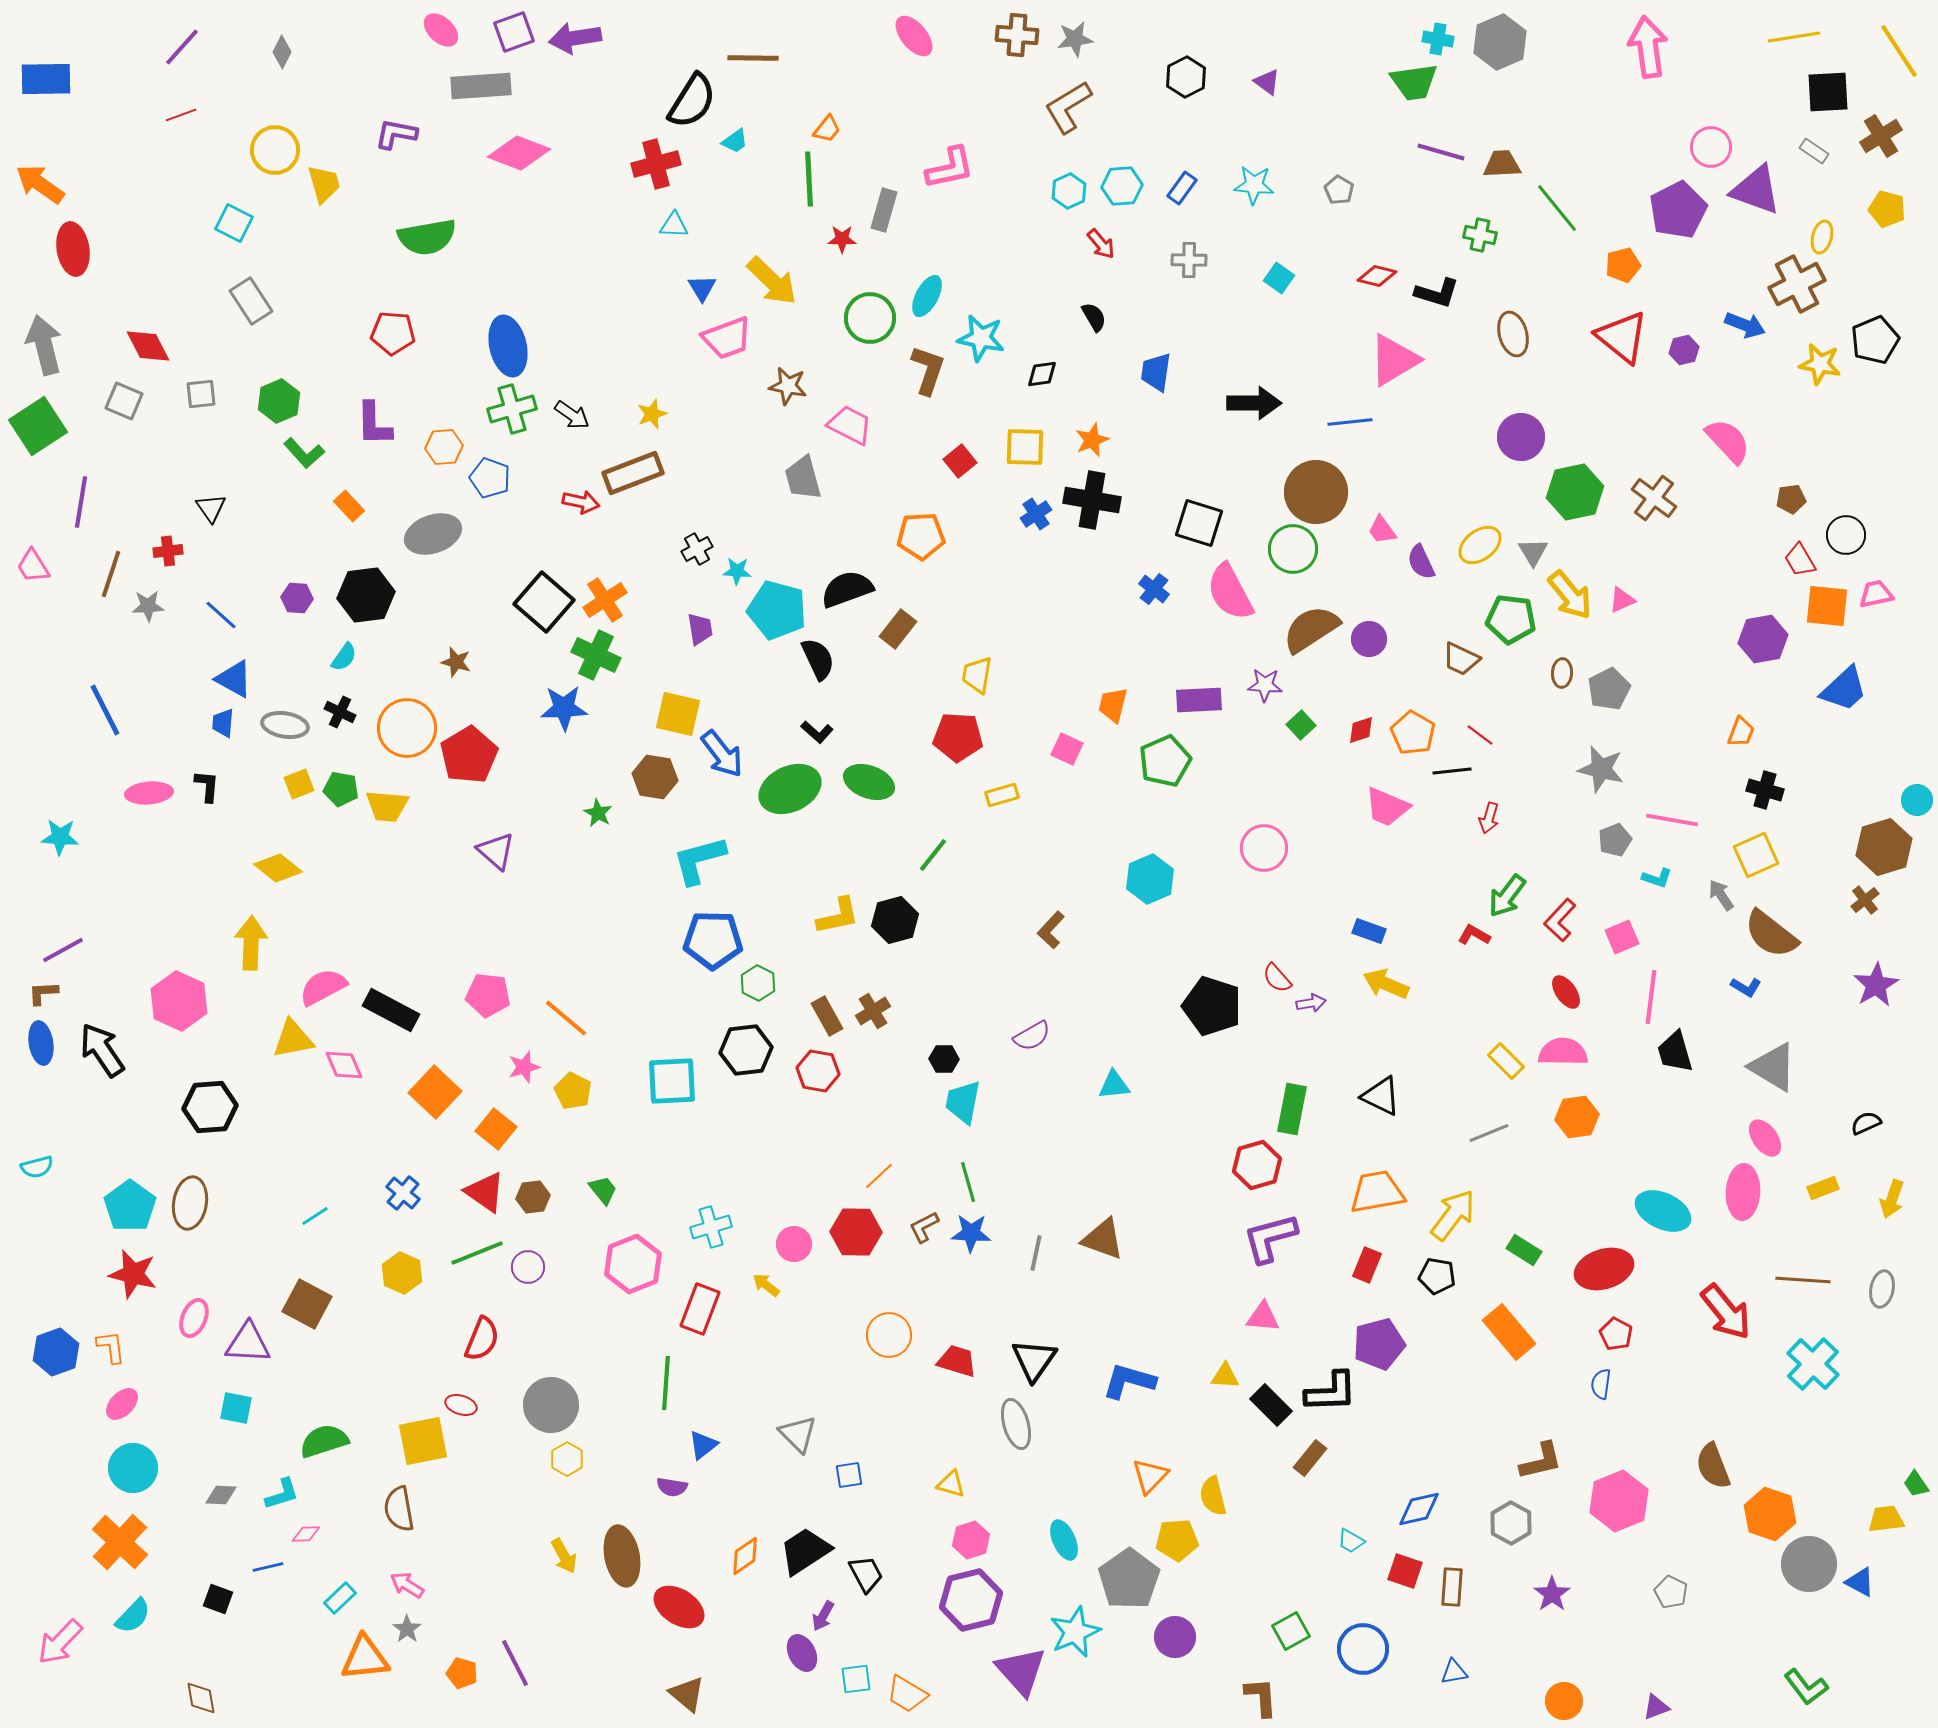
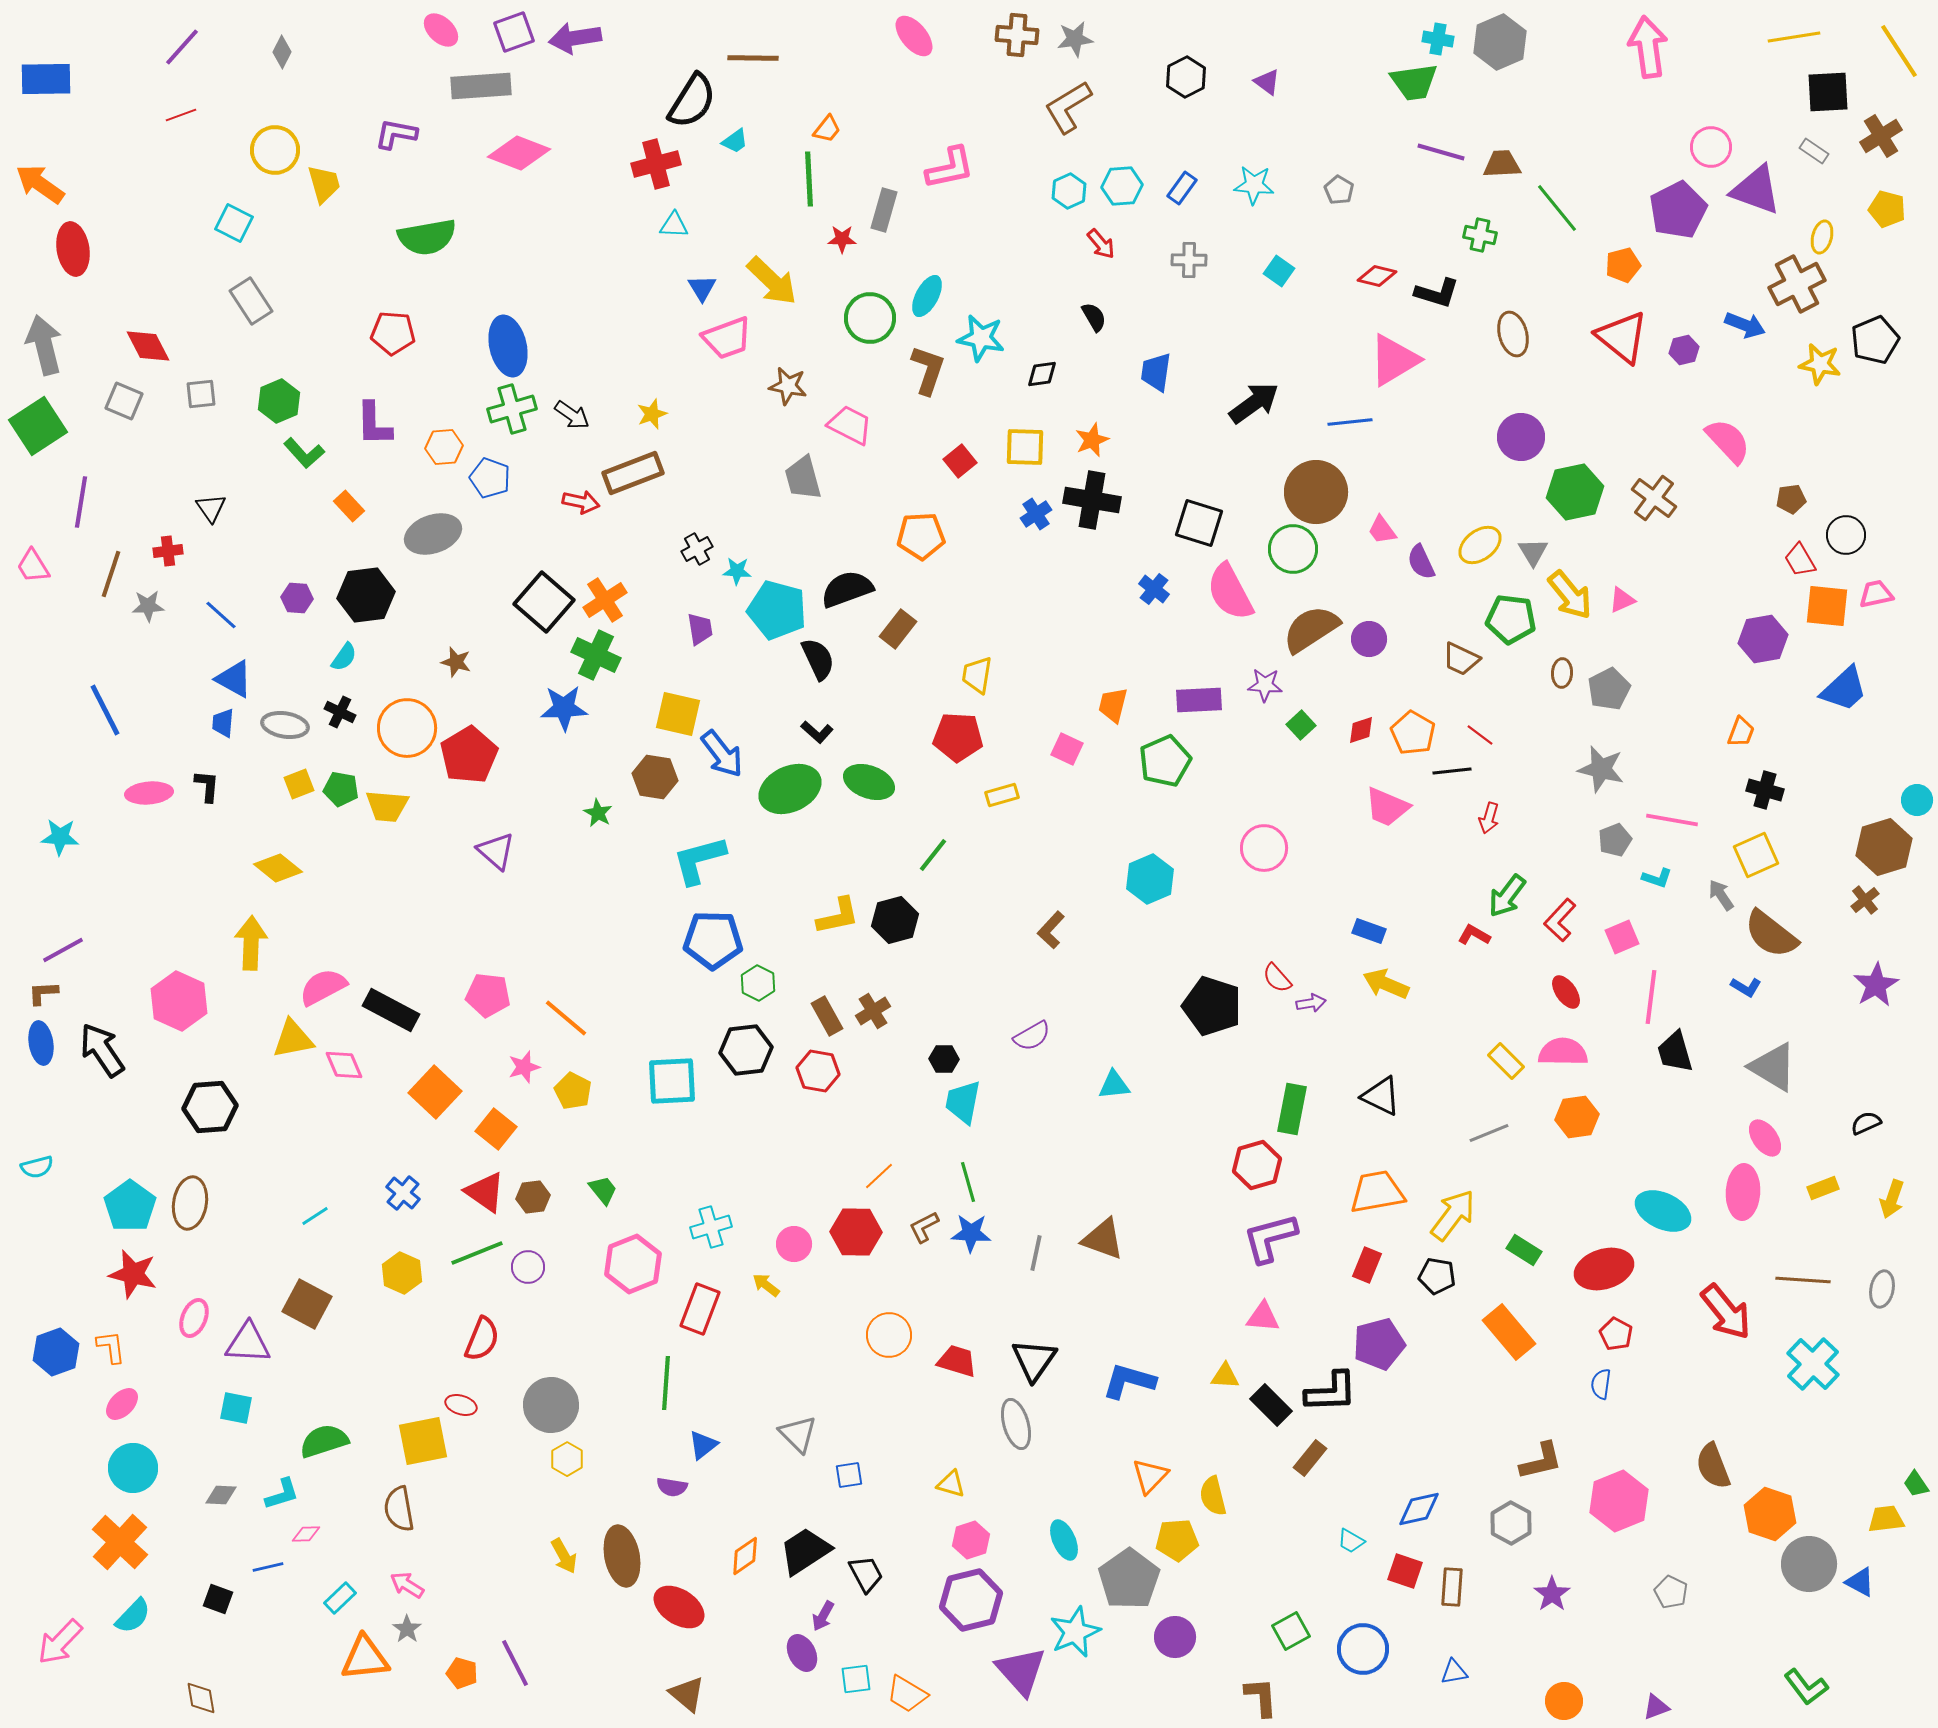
cyan square at (1279, 278): moved 7 px up
black arrow at (1254, 403): rotated 36 degrees counterclockwise
